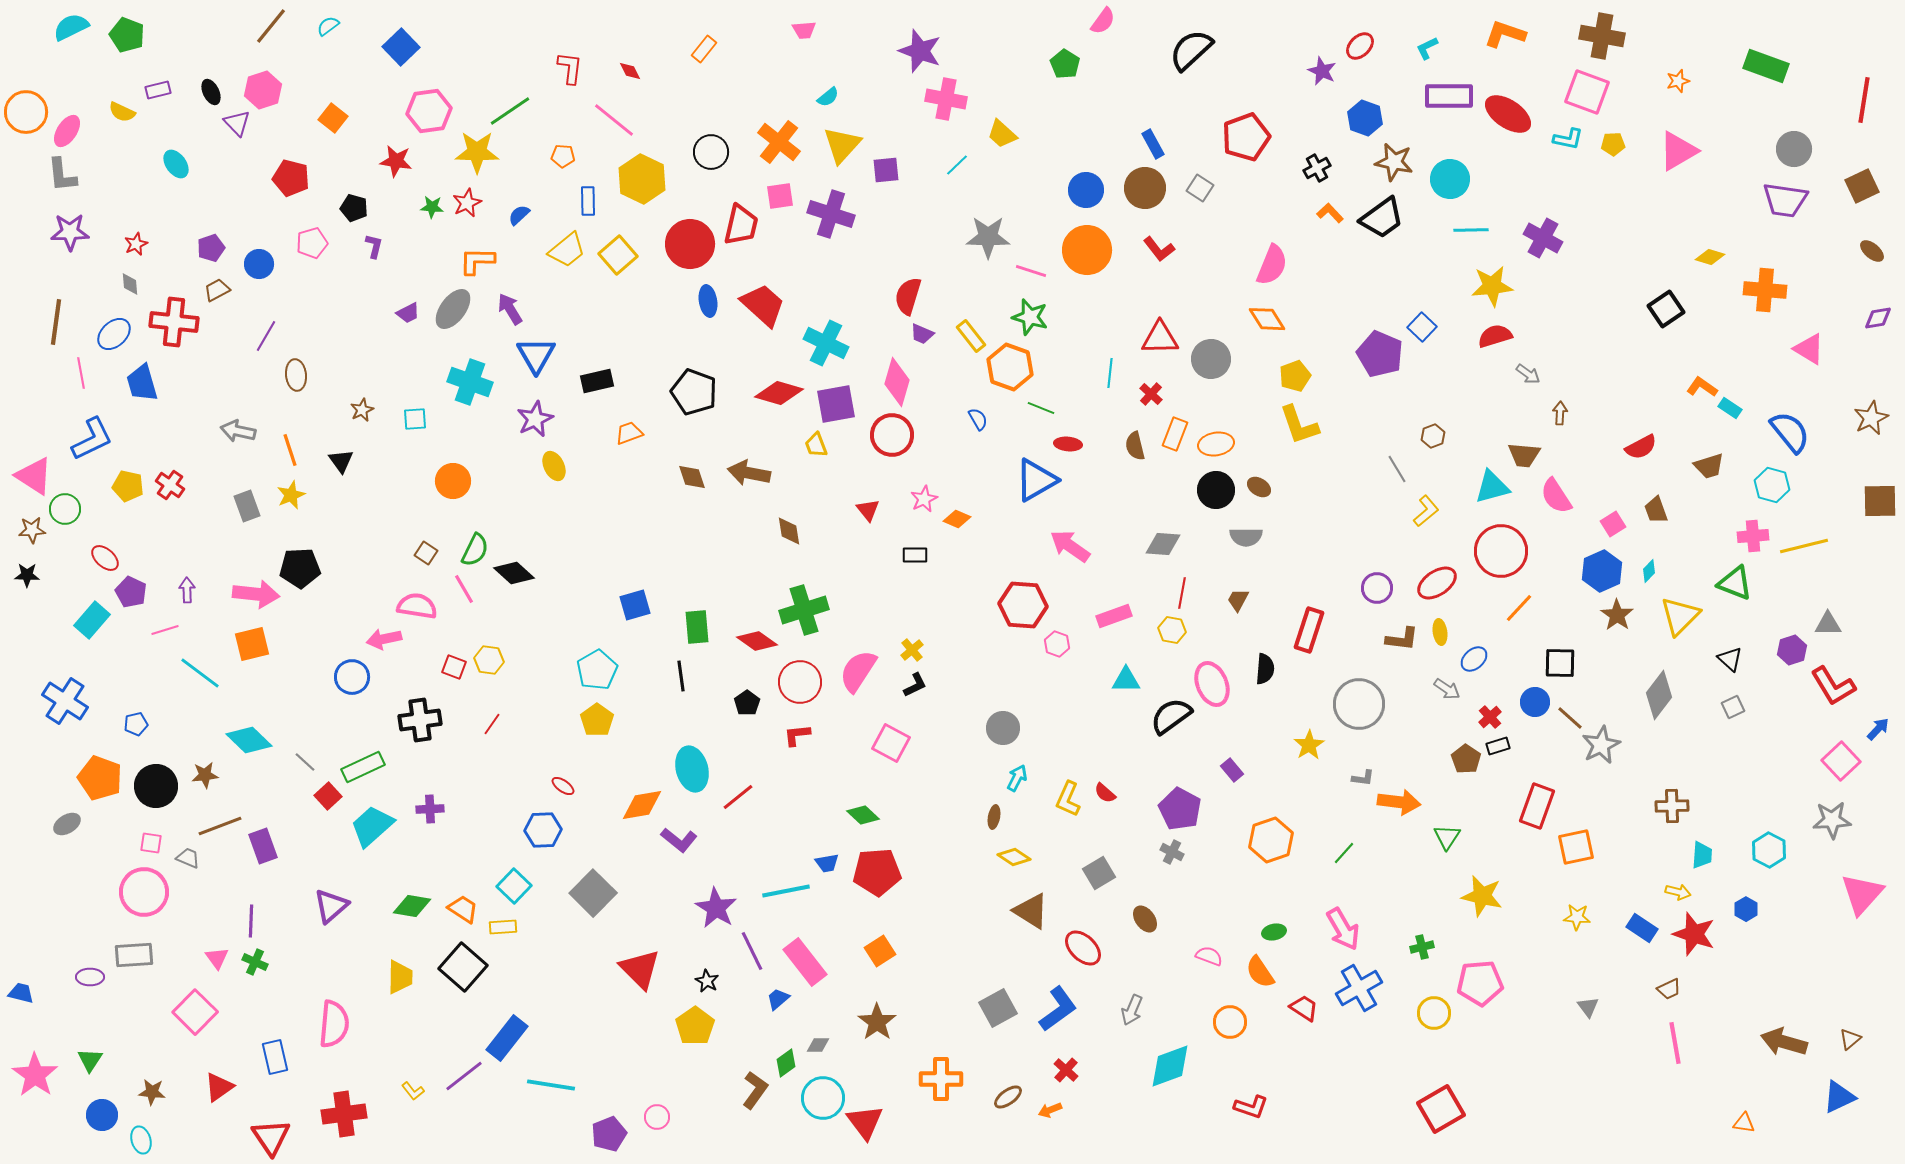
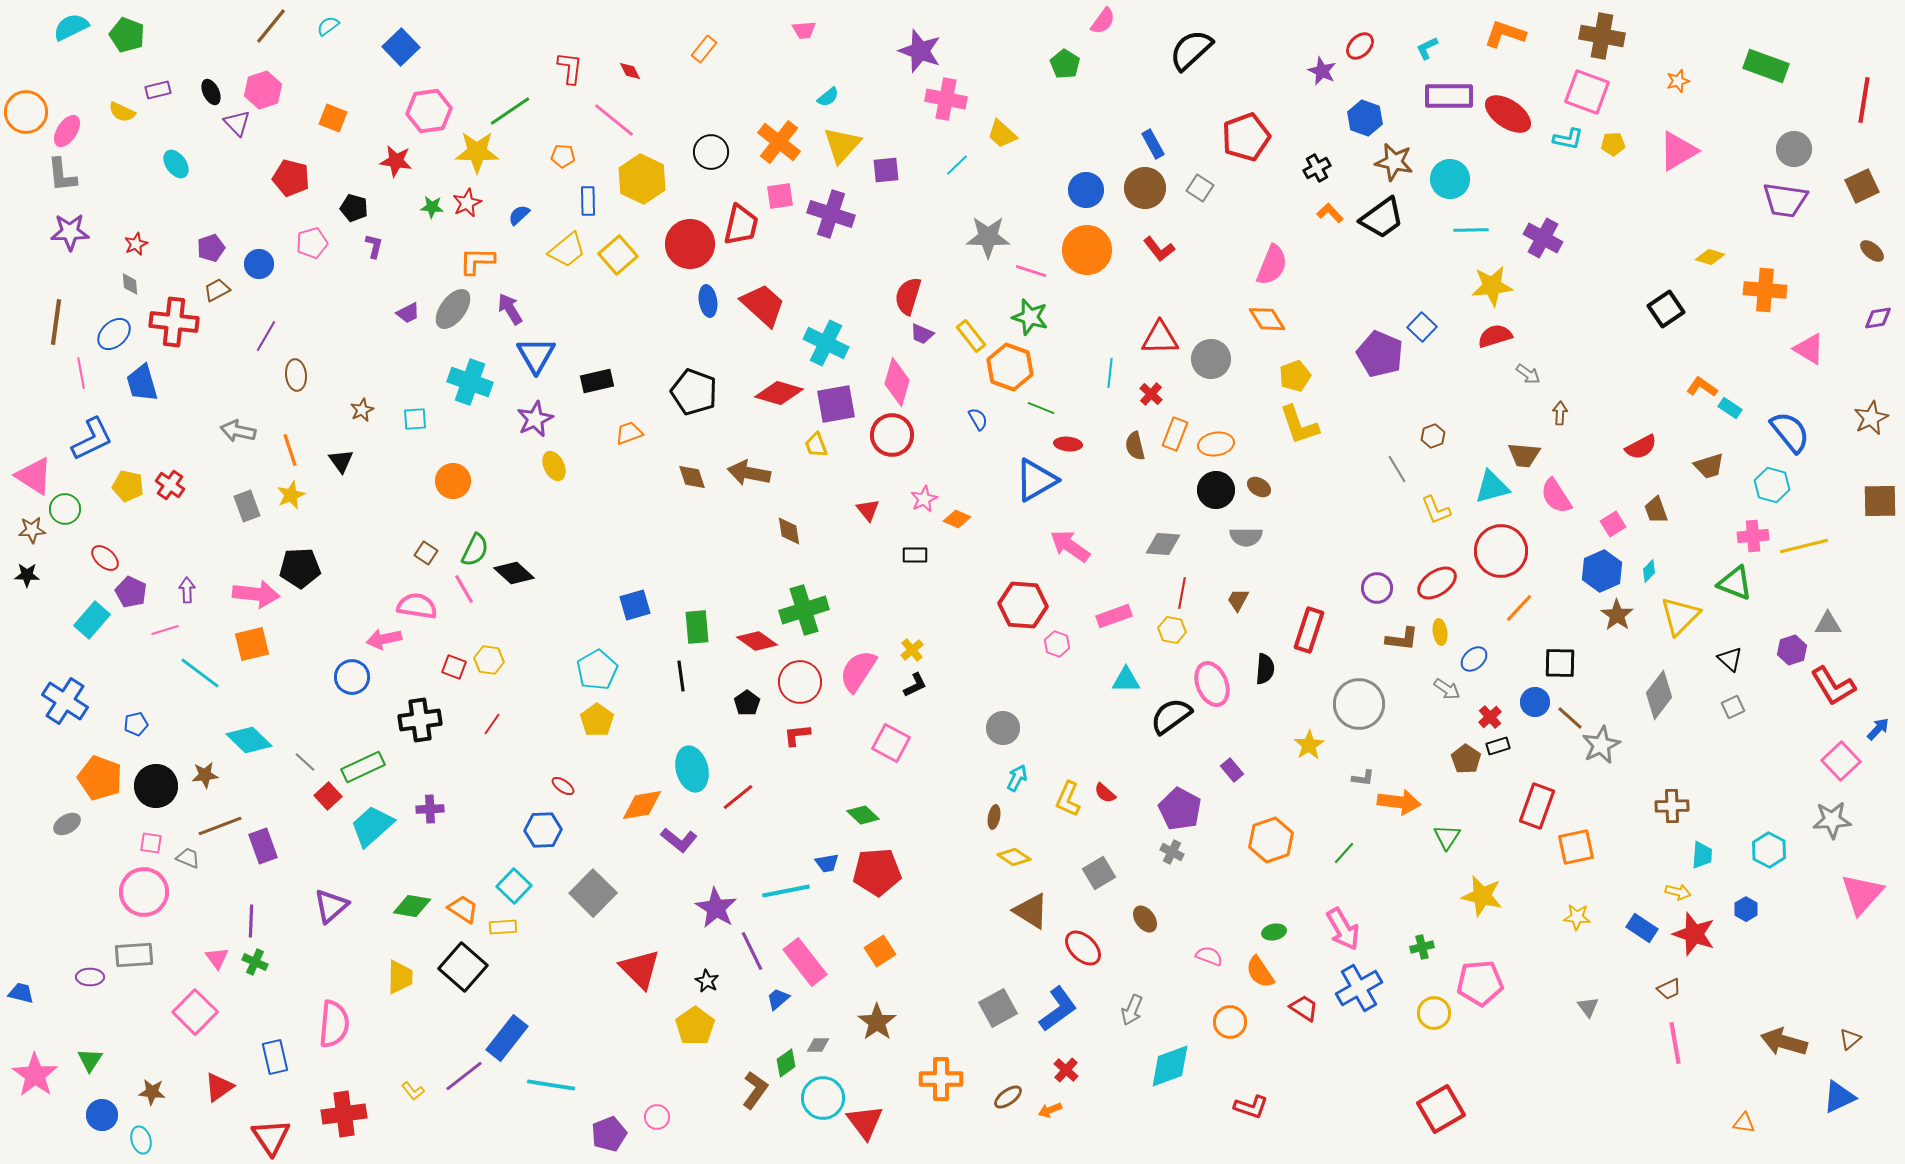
orange square at (333, 118): rotated 16 degrees counterclockwise
yellow L-shape at (1426, 511): moved 10 px right, 1 px up; rotated 108 degrees clockwise
